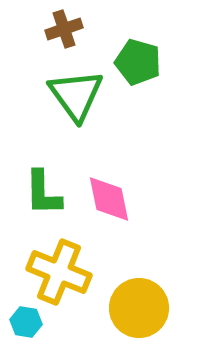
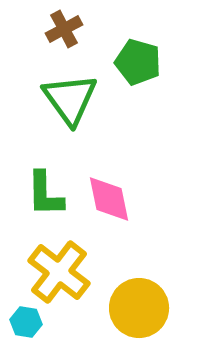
brown cross: rotated 9 degrees counterclockwise
green triangle: moved 6 px left, 4 px down
green L-shape: moved 2 px right, 1 px down
yellow cross: rotated 16 degrees clockwise
